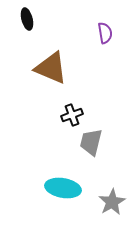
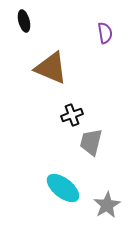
black ellipse: moved 3 px left, 2 px down
cyan ellipse: rotated 28 degrees clockwise
gray star: moved 5 px left, 3 px down
